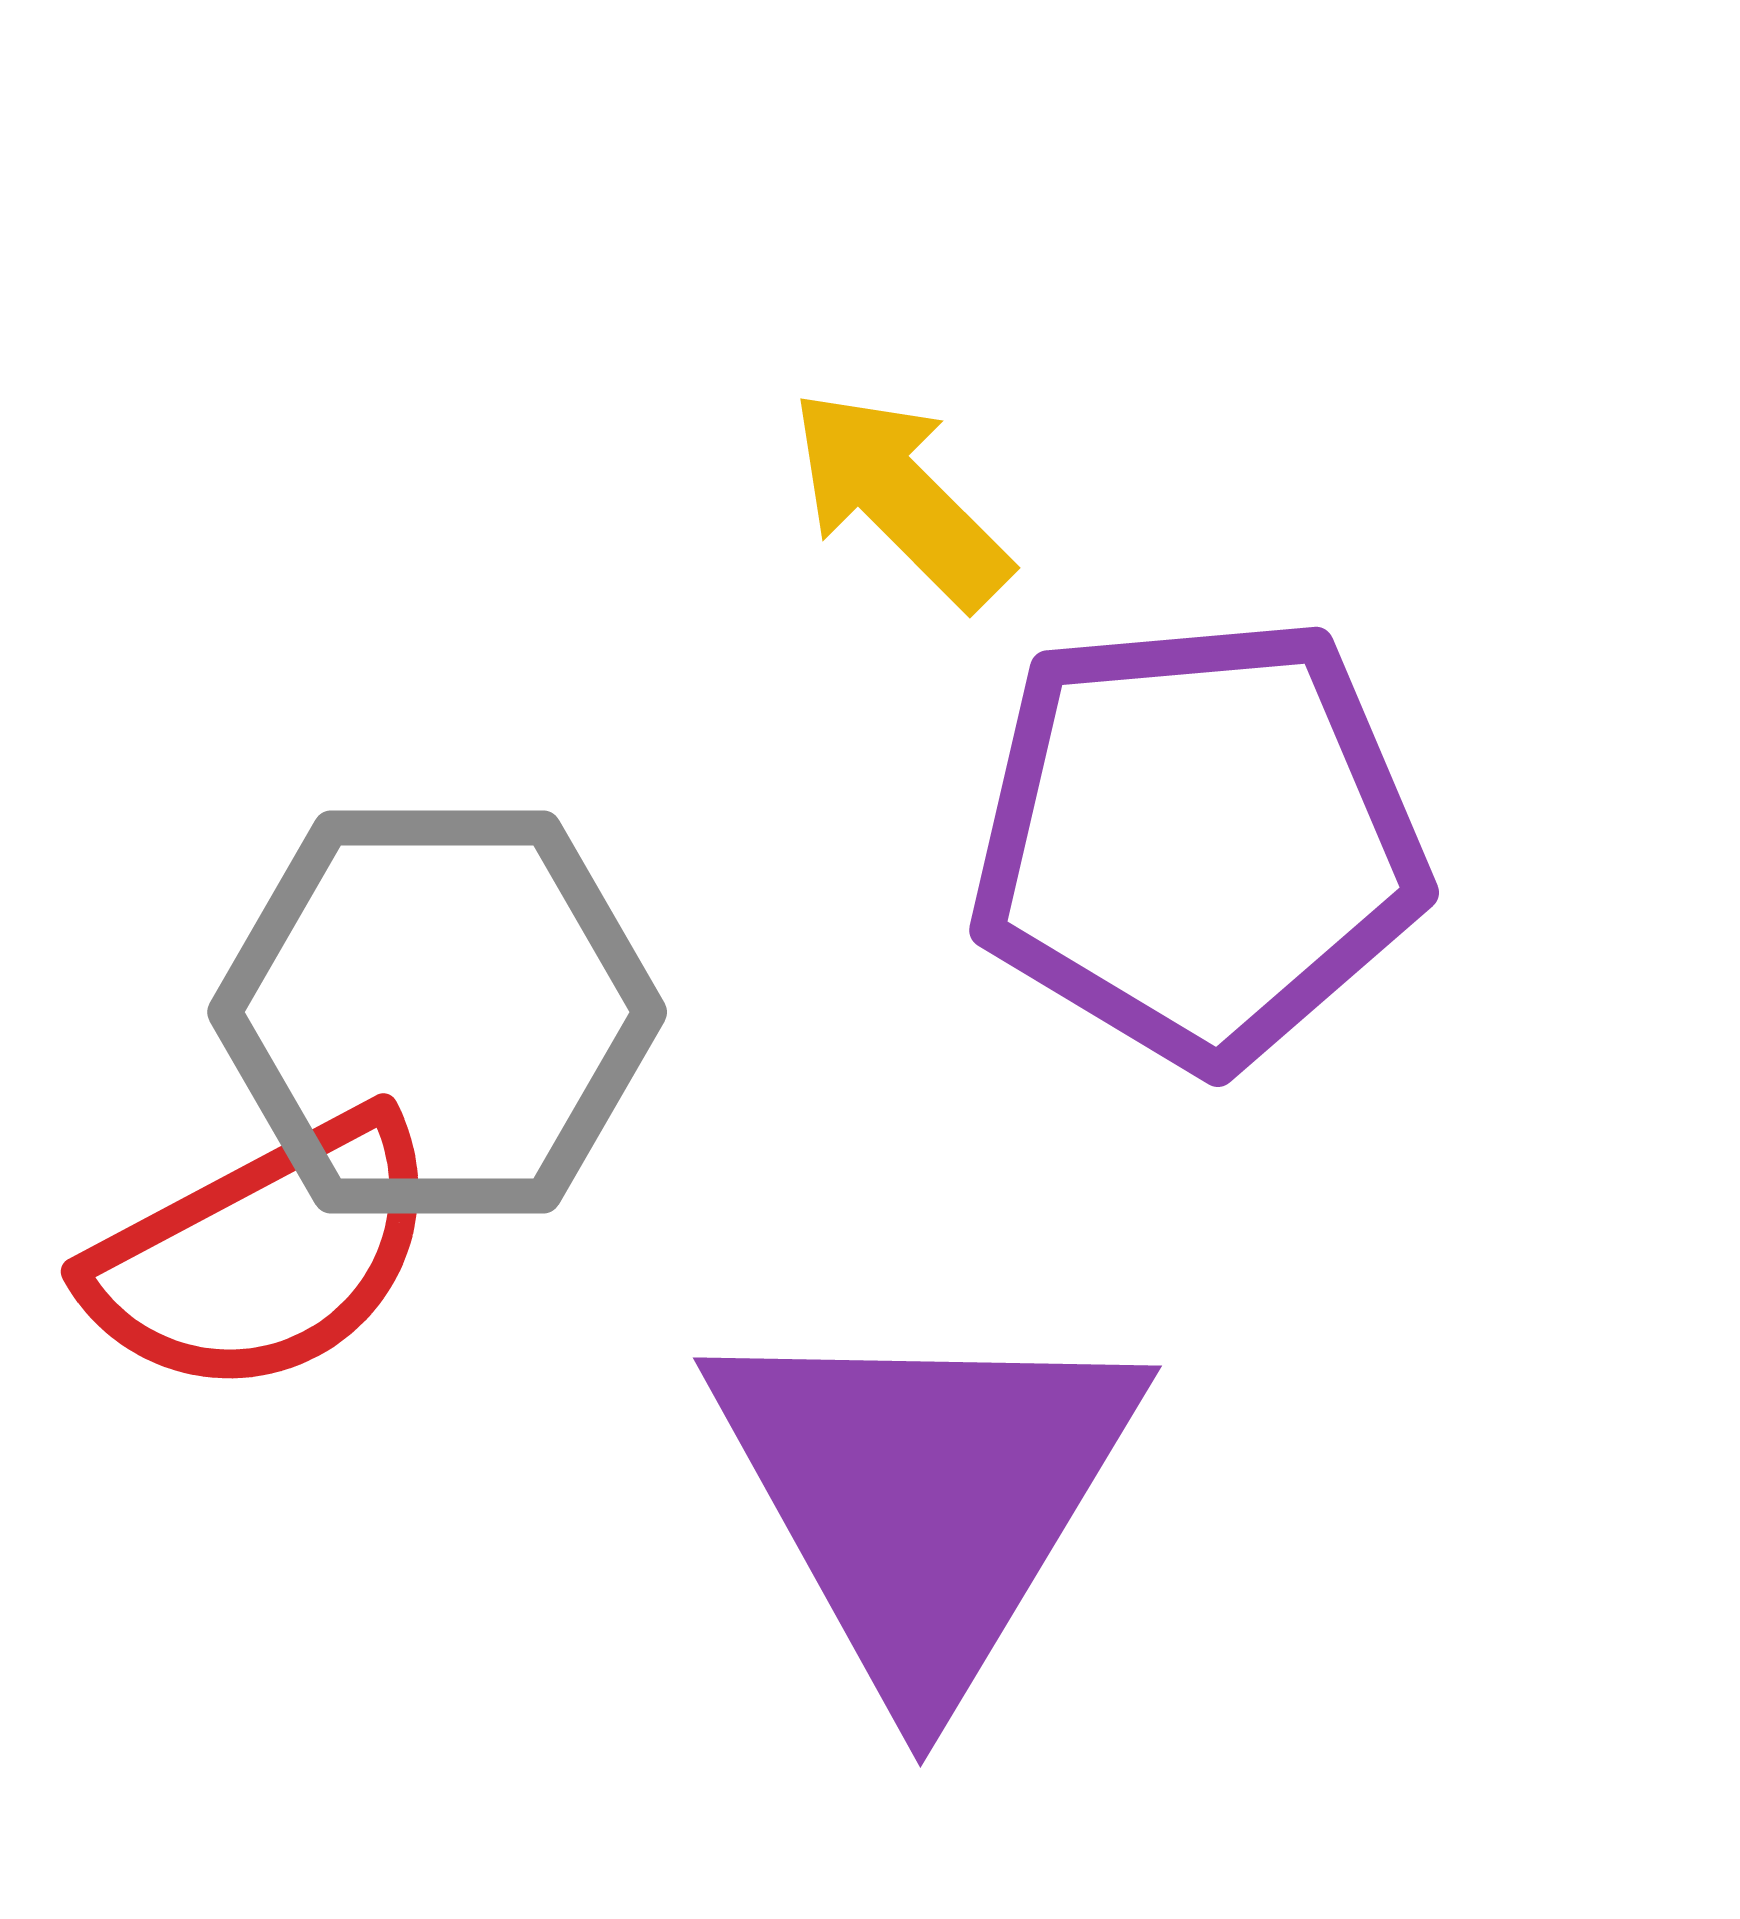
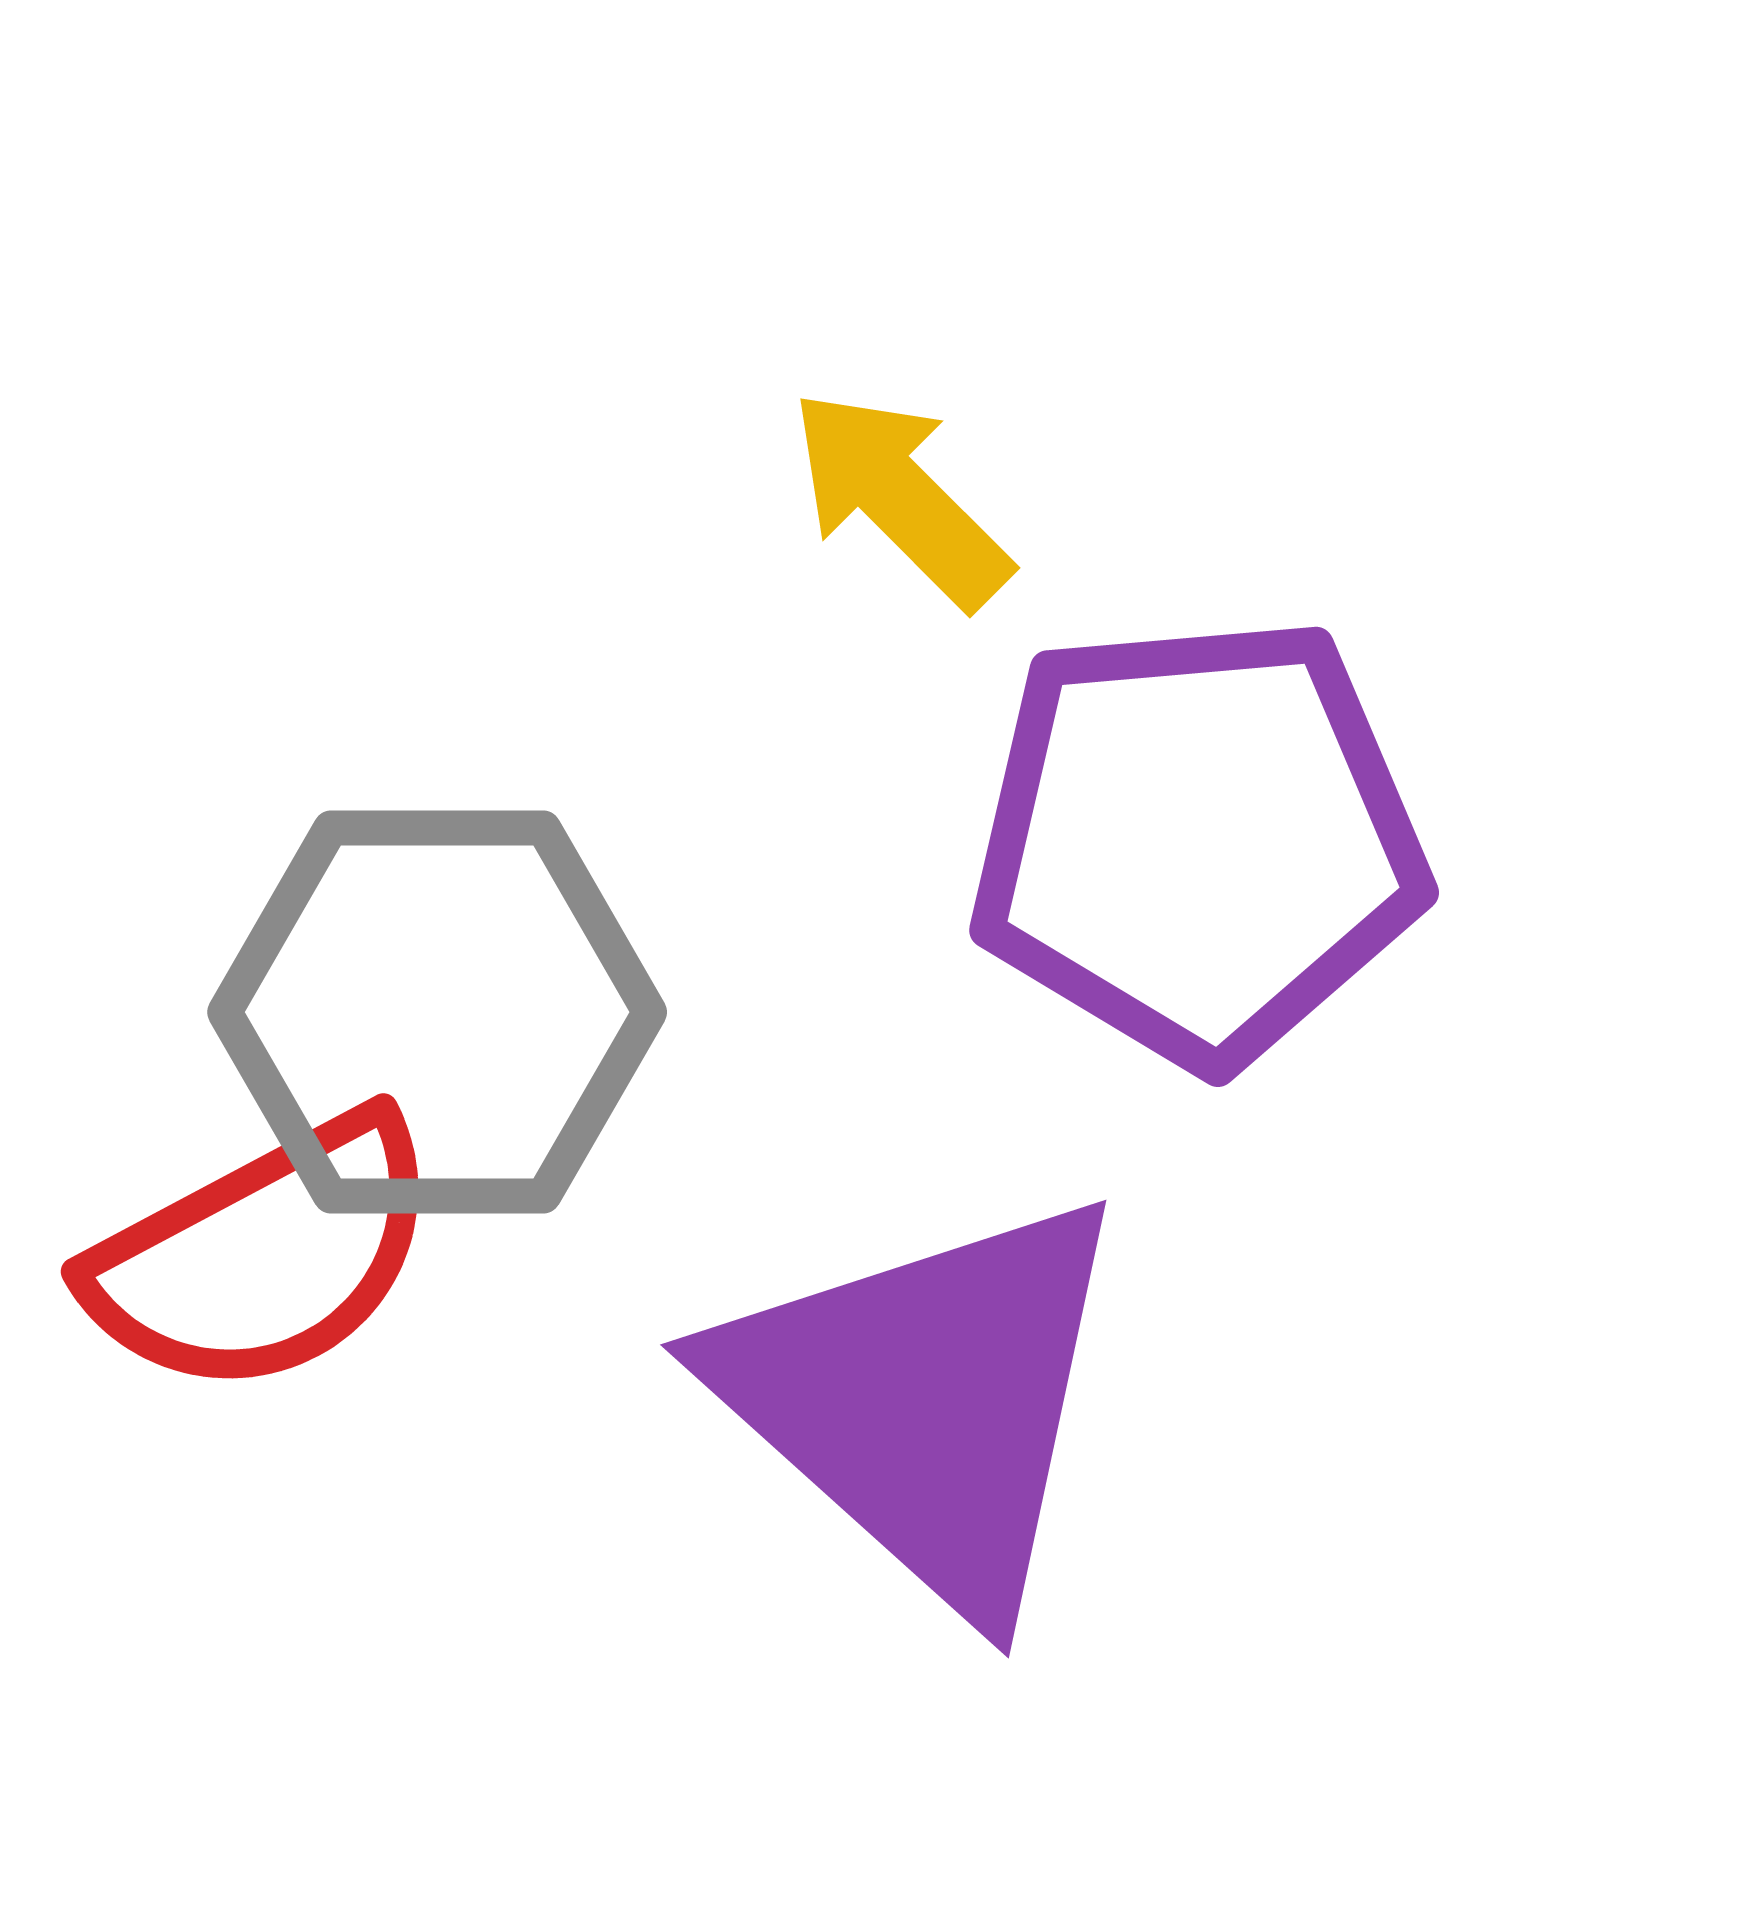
purple triangle: moved 96 px up; rotated 19 degrees counterclockwise
